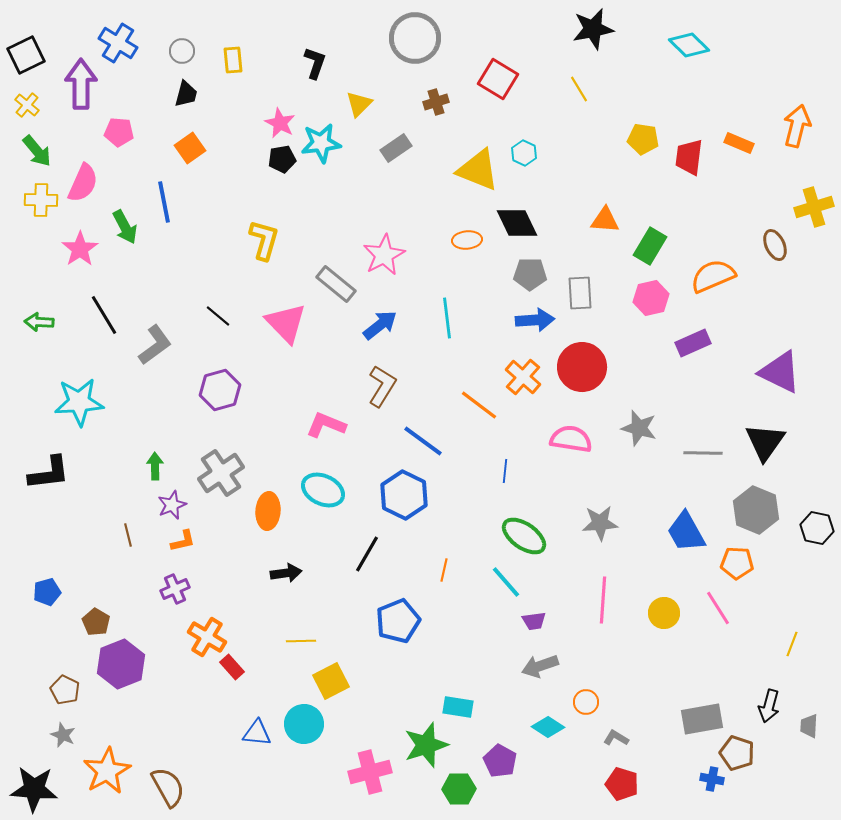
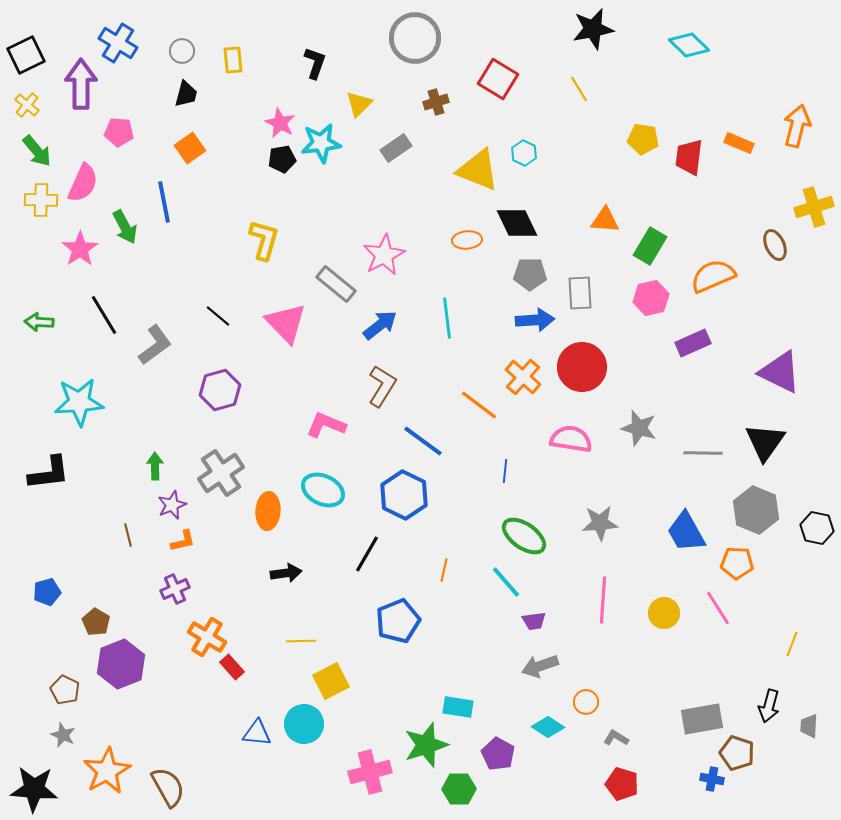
purple pentagon at (500, 761): moved 2 px left, 7 px up
